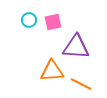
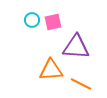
cyan circle: moved 3 px right
orange triangle: moved 1 px left, 1 px up
